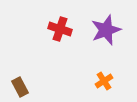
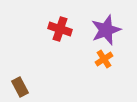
orange cross: moved 22 px up
